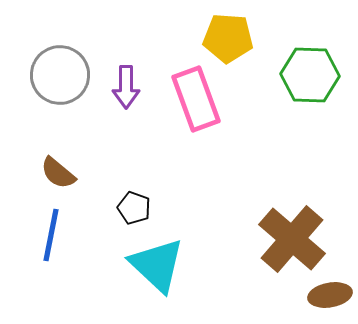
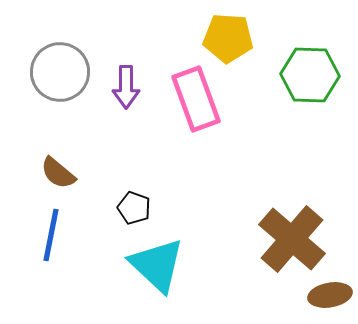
gray circle: moved 3 px up
